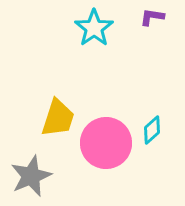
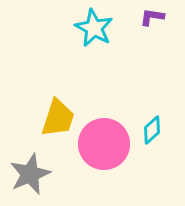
cyan star: rotated 9 degrees counterclockwise
pink circle: moved 2 px left, 1 px down
gray star: moved 1 px left, 2 px up
